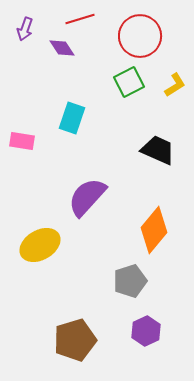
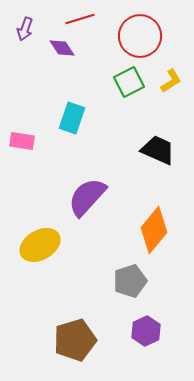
yellow L-shape: moved 4 px left, 4 px up
